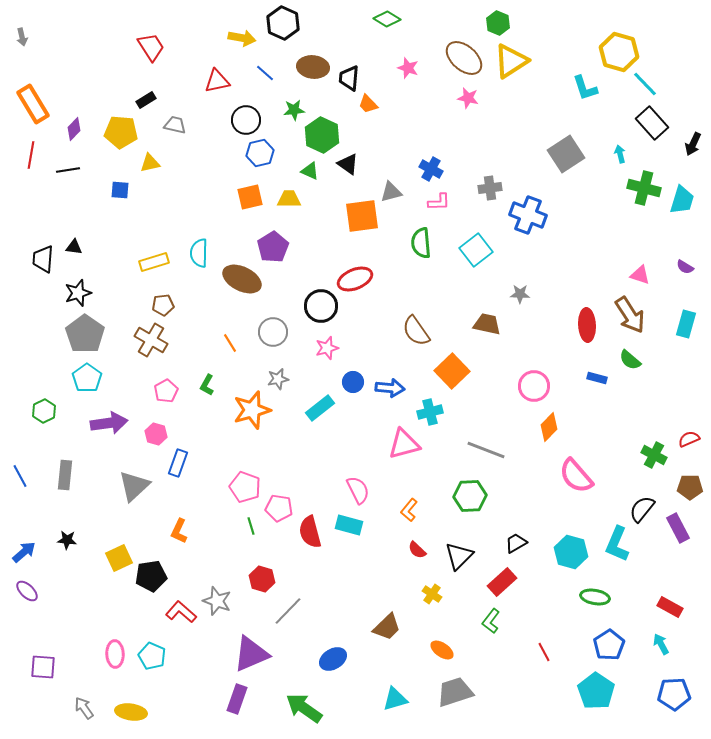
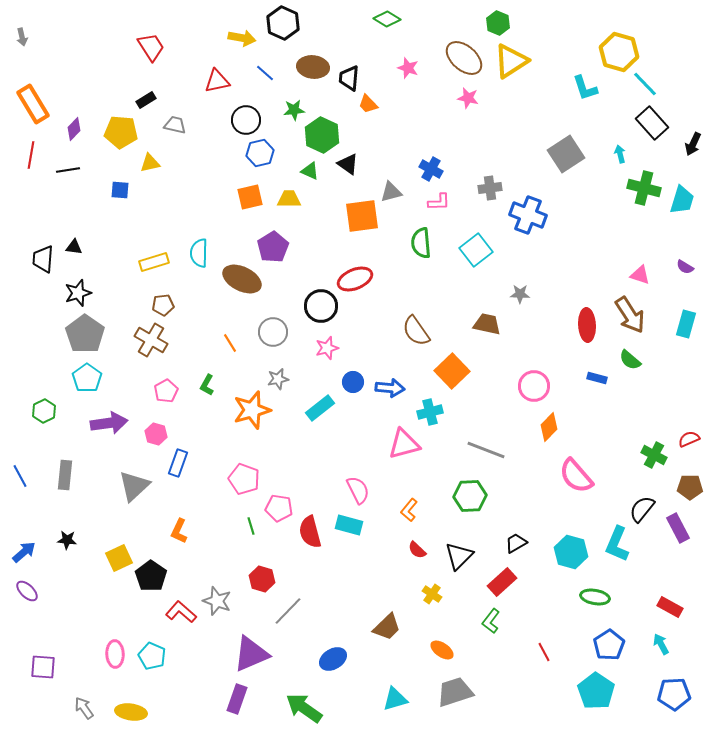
pink pentagon at (245, 487): moved 1 px left, 8 px up
black pentagon at (151, 576): rotated 28 degrees counterclockwise
